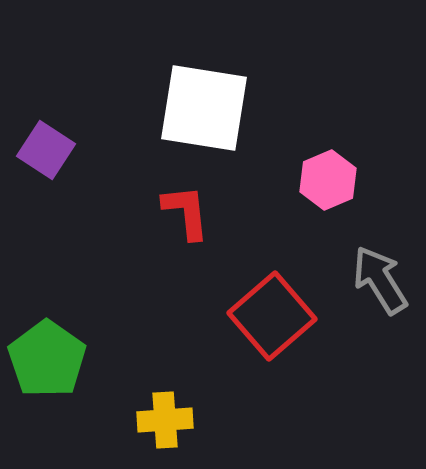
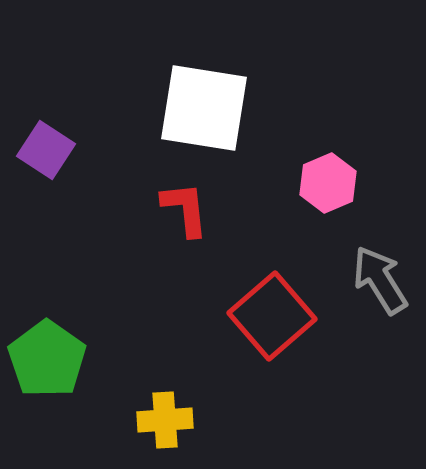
pink hexagon: moved 3 px down
red L-shape: moved 1 px left, 3 px up
